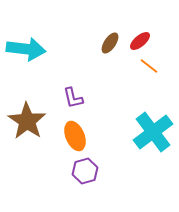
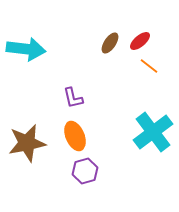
brown star: moved 22 px down; rotated 27 degrees clockwise
